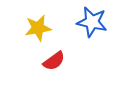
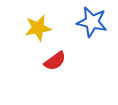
red semicircle: moved 1 px right
